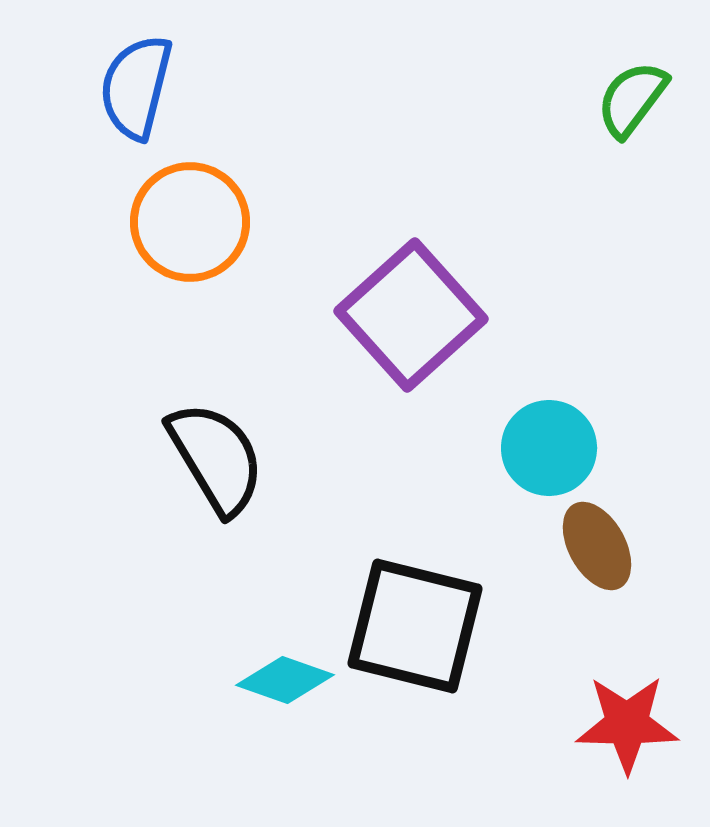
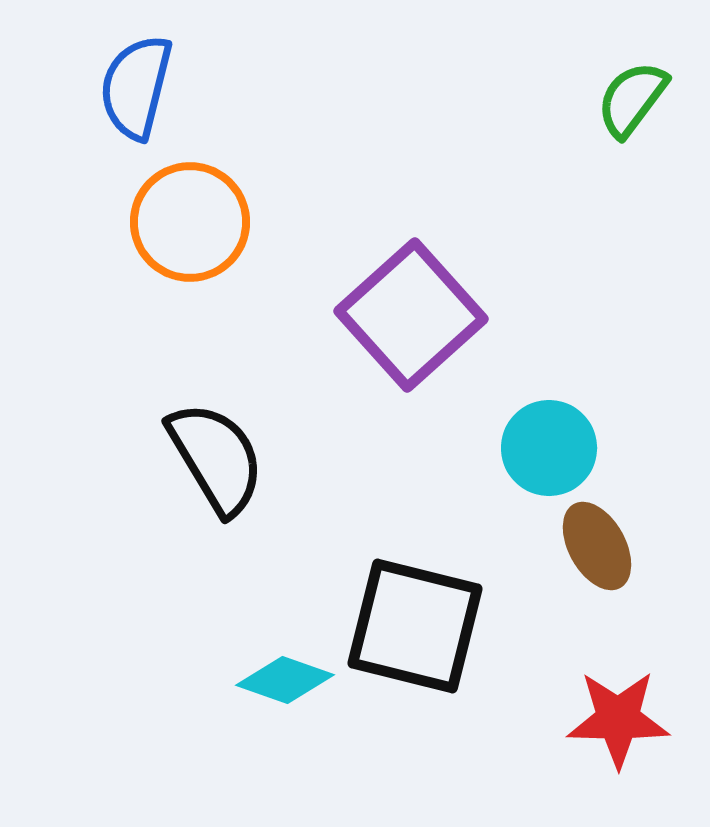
red star: moved 9 px left, 5 px up
